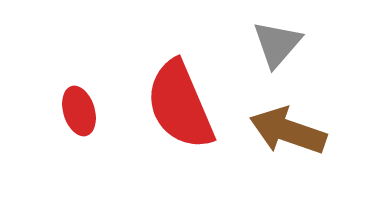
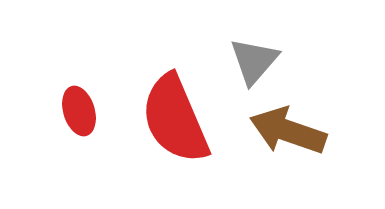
gray triangle: moved 23 px left, 17 px down
red semicircle: moved 5 px left, 14 px down
